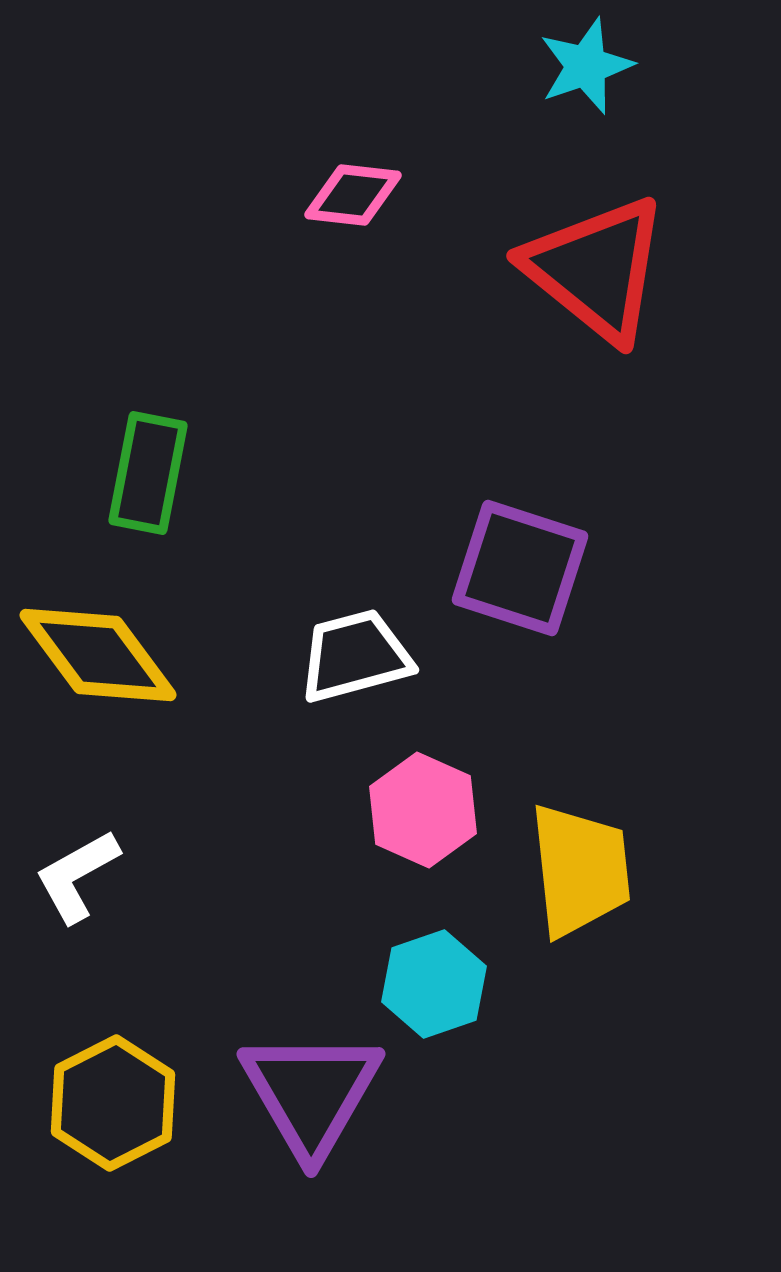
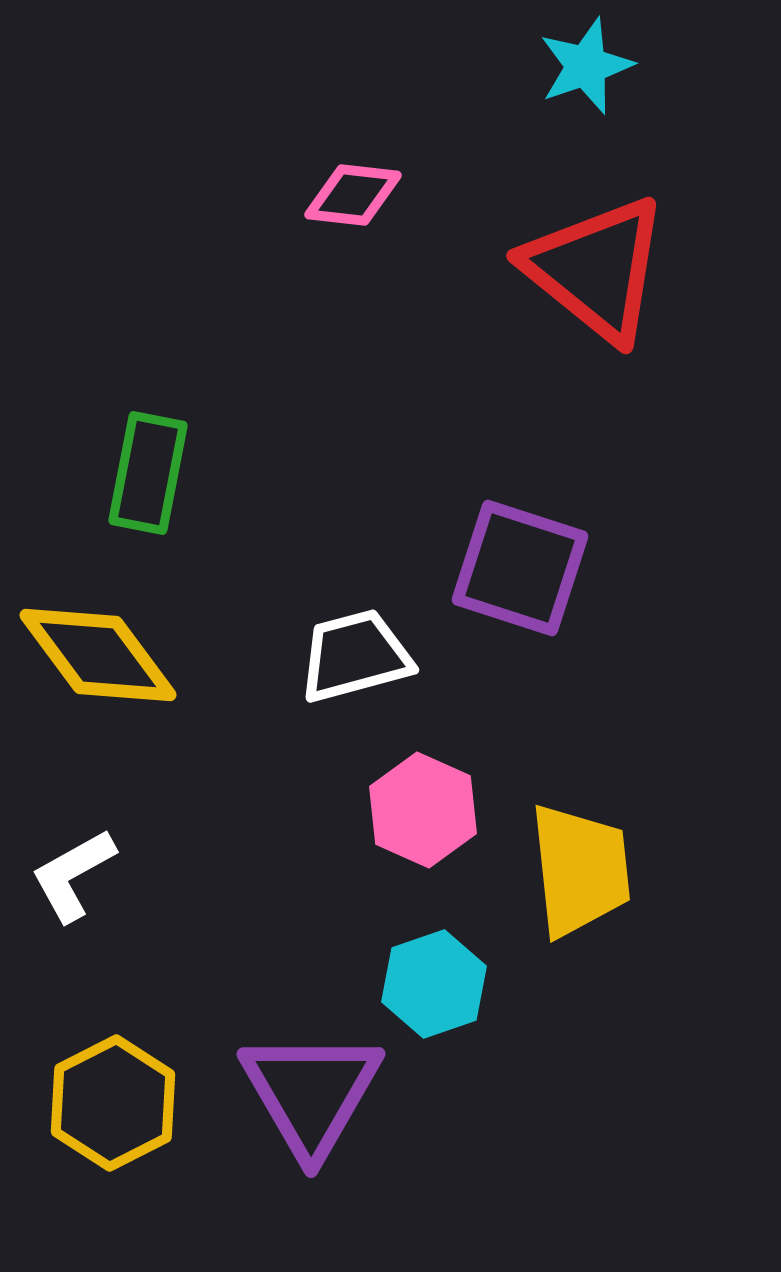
white L-shape: moved 4 px left, 1 px up
